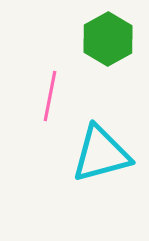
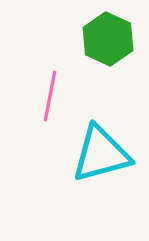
green hexagon: rotated 6 degrees counterclockwise
